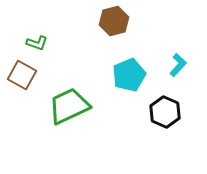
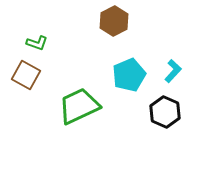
brown hexagon: rotated 12 degrees counterclockwise
cyan L-shape: moved 5 px left, 6 px down
brown square: moved 4 px right
green trapezoid: moved 10 px right
